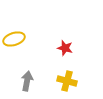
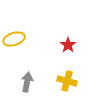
red star: moved 3 px right, 3 px up; rotated 21 degrees clockwise
gray arrow: moved 1 px down
